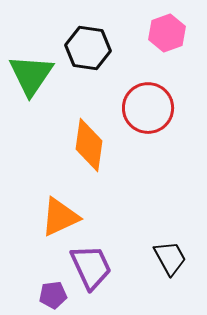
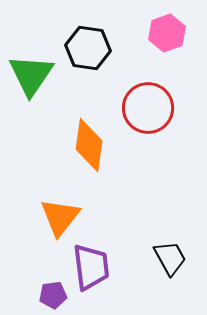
orange triangle: rotated 27 degrees counterclockwise
purple trapezoid: rotated 18 degrees clockwise
